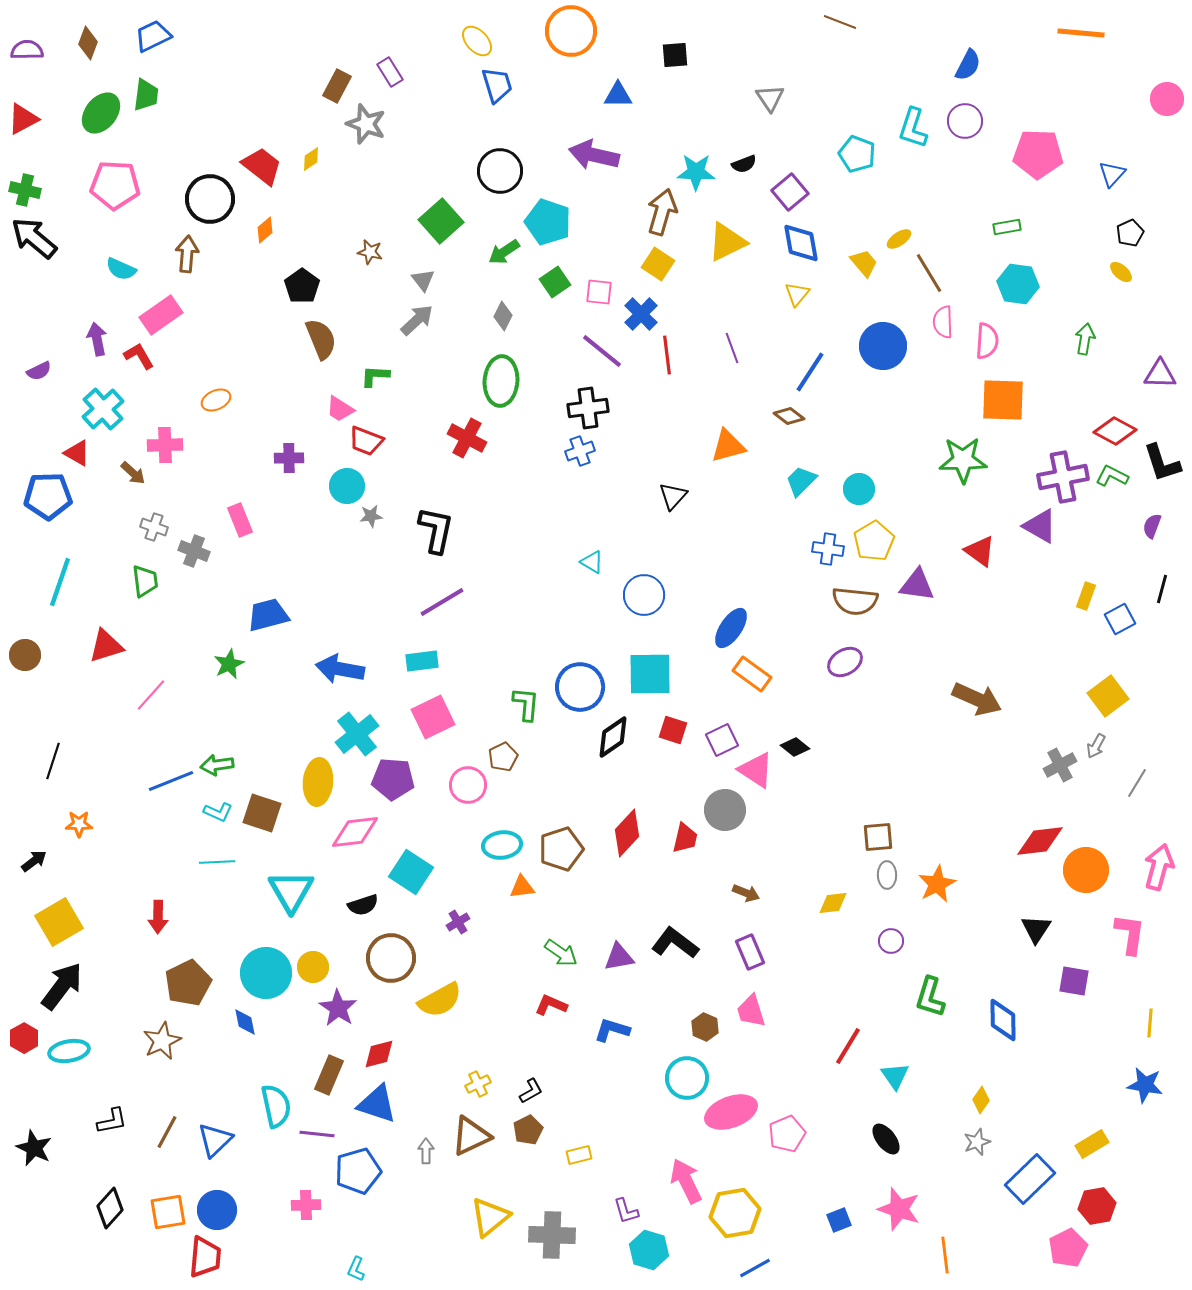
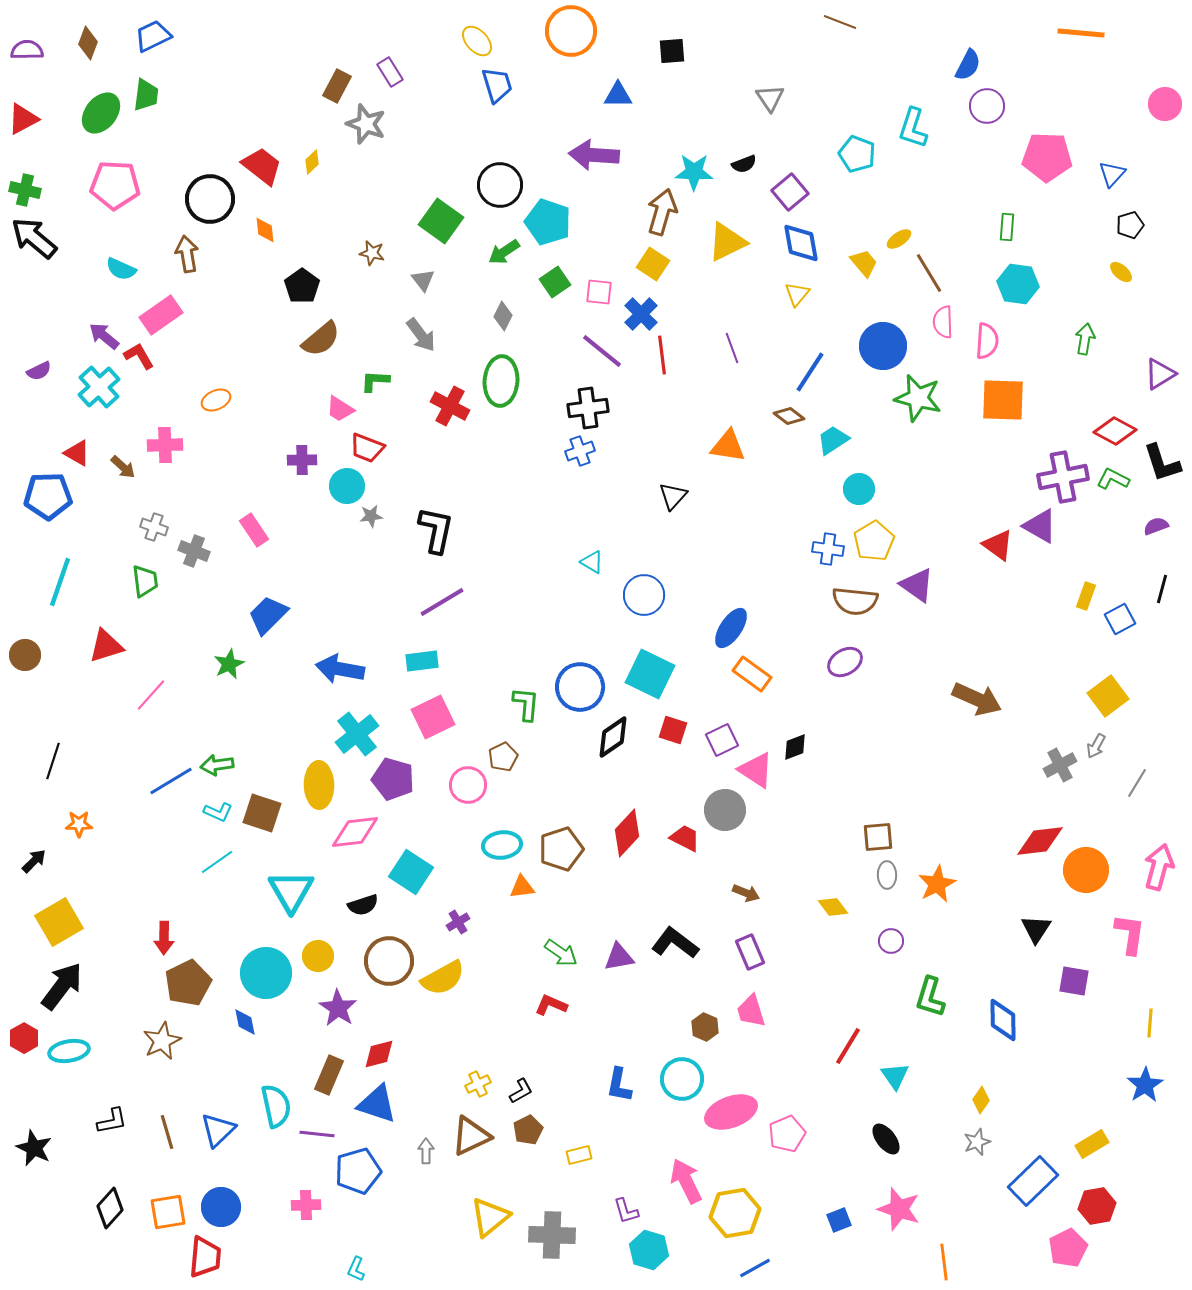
black square at (675, 55): moved 3 px left, 4 px up
pink circle at (1167, 99): moved 2 px left, 5 px down
purple circle at (965, 121): moved 22 px right, 15 px up
pink pentagon at (1038, 154): moved 9 px right, 3 px down
purple arrow at (594, 155): rotated 9 degrees counterclockwise
yellow diamond at (311, 159): moved 1 px right, 3 px down; rotated 10 degrees counterclockwise
black circle at (500, 171): moved 14 px down
cyan star at (696, 172): moved 2 px left
green square at (441, 221): rotated 12 degrees counterclockwise
green rectangle at (1007, 227): rotated 76 degrees counterclockwise
orange diamond at (265, 230): rotated 56 degrees counterclockwise
black pentagon at (1130, 233): moved 8 px up; rotated 8 degrees clockwise
brown star at (370, 252): moved 2 px right, 1 px down
brown arrow at (187, 254): rotated 15 degrees counterclockwise
yellow square at (658, 264): moved 5 px left
gray arrow at (417, 320): moved 4 px right, 15 px down; rotated 96 degrees clockwise
purple arrow at (97, 339): moved 7 px right, 3 px up; rotated 40 degrees counterclockwise
brown semicircle at (321, 339): rotated 72 degrees clockwise
red line at (667, 355): moved 5 px left
purple triangle at (1160, 374): rotated 32 degrees counterclockwise
green L-shape at (375, 376): moved 5 px down
cyan cross at (103, 409): moved 4 px left, 22 px up
red cross at (467, 438): moved 17 px left, 32 px up
red trapezoid at (366, 441): moved 1 px right, 7 px down
orange triangle at (728, 446): rotated 24 degrees clockwise
purple cross at (289, 458): moved 13 px right, 2 px down
green star at (963, 460): moved 45 px left, 62 px up; rotated 15 degrees clockwise
brown arrow at (133, 473): moved 10 px left, 6 px up
green L-shape at (1112, 476): moved 1 px right, 3 px down
cyan trapezoid at (801, 481): moved 32 px right, 41 px up; rotated 12 degrees clockwise
pink rectangle at (240, 520): moved 14 px right, 10 px down; rotated 12 degrees counterclockwise
purple semicircle at (1152, 526): moved 4 px right; rotated 50 degrees clockwise
red triangle at (980, 551): moved 18 px right, 6 px up
purple triangle at (917, 585): rotated 27 degrees clockwise
blue trapezoid at (268, 615): rotated 30 degrees counterclockwise
cyan square at (650, 674): rotated 27 degrees clockwise
black diamond at (795, 747): rotated 60 degrees counterclockwise
purple pentagon at (393, 779): rotated 12 degrees clockwise
blue line at (171, 781): rotated 9 degrees counterclockwise
yellow ellipse at (318, 782): moved 1 px right, 3 px down; rotated 6 degrees counterclockwise
red trapezoid at (685, 838): rotated 76 degrees counterclockwise
black arrow at (34, 861): rotated 8 degrees counterclockwise
cyan line at (217, 862): rotated 32 degrees counterclockwise
yellow diamond at (833, 903): moved 4 px down; rotated 60 degrees clockwise
red arrow at (158, 917): moved 6 px right, 21 px down
brown circle at (391, 958): moved 2 px left, 3 px down
yellow circle at (313, 967): moved 5 px right, 11 px up
yellow semicircle at (440, 1000): moved 3 px right, 22 px up
blue L-shape at (612, 1030): moved 7 px right, 55 px down; rotated 96 degrees counterclockwise
cyan circle at (687, 1078): moved 5 px left, 1 px down
blue star at (1145, 1085): rotated 30 degrees clockwise
black L-shape at (531, 1091): moved 10 px left
brown line at (167, 1132): rotated 44 degrees counterclockwise
blue triangle at (215, 1140): moved 3 px right, 10 px up
blue rectangle at (1030, 1179): moved 3 px right, 2 px down
blue circle at (217, 1210): moved 4 px right, 3 px up
orange line at (945, 1255): moved 1 px left, 7 px down
